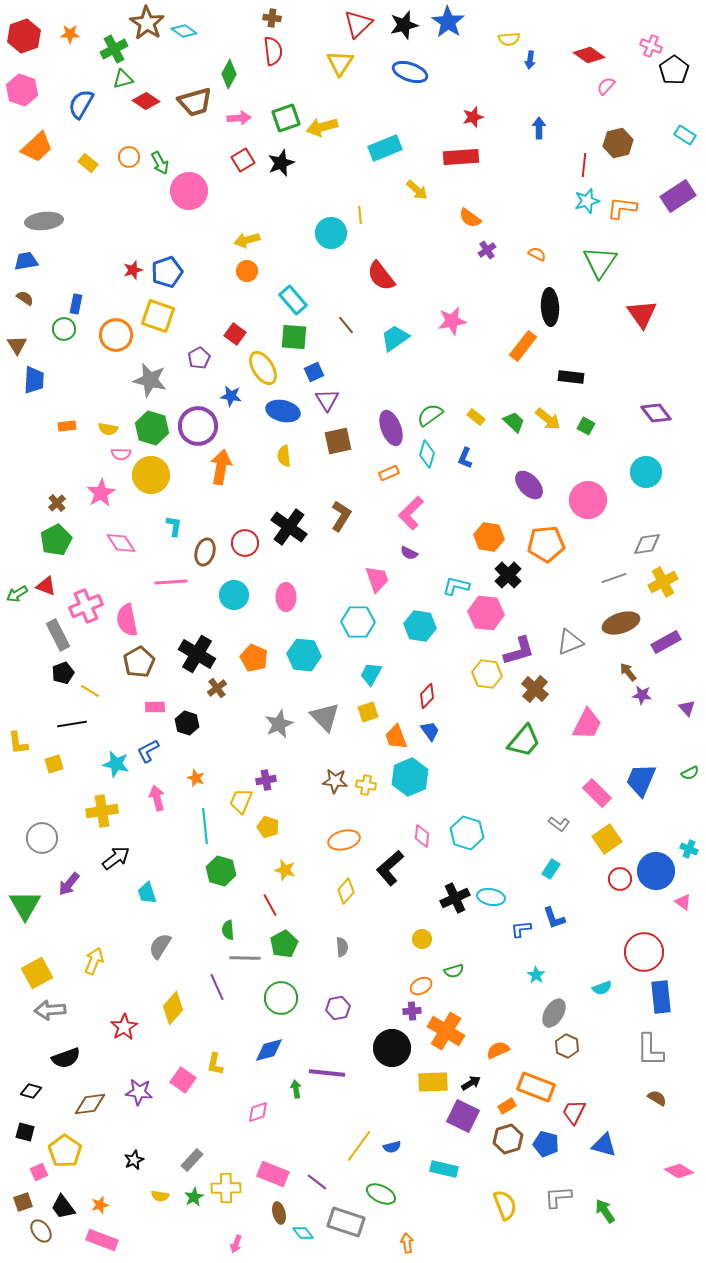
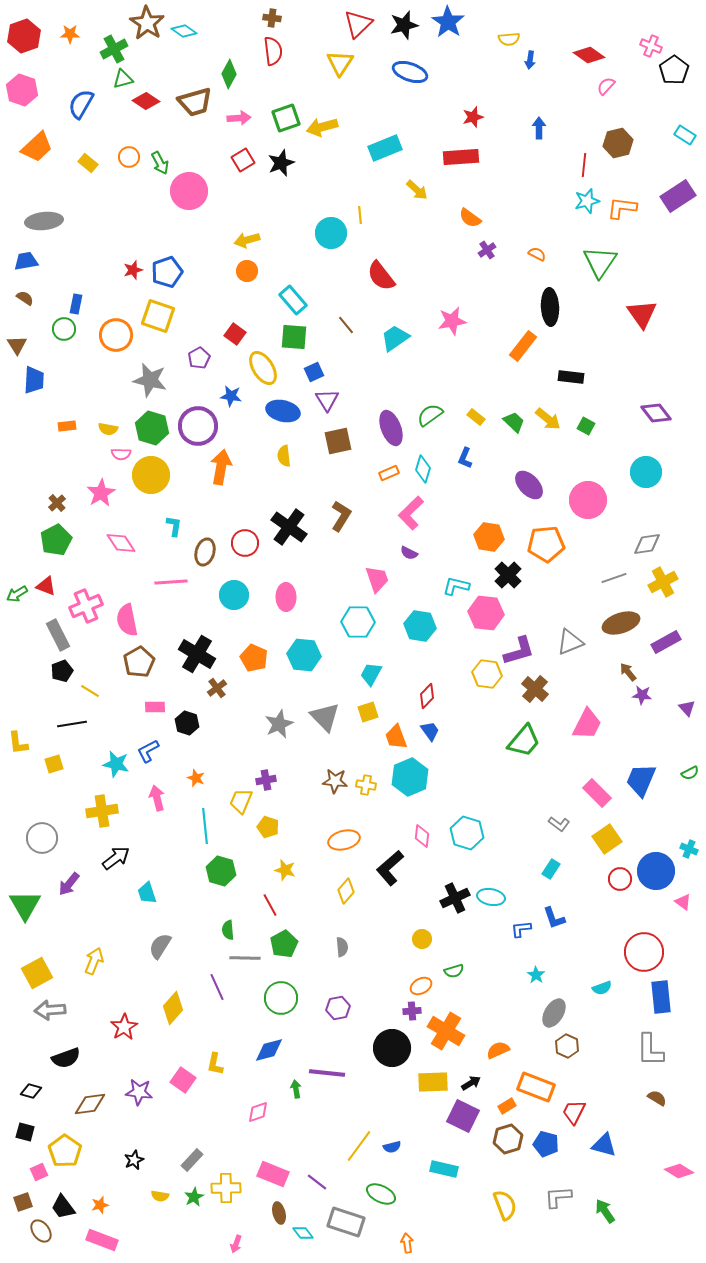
cyan diamond at (427, 454): moved 4 px left, 15 px down
black pentagon at (63, 673): moved 1 px left, 2 px up
